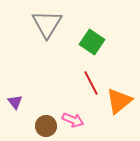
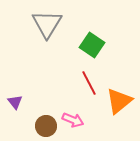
green square: moved 3 px down
red line: moved 2 px left
